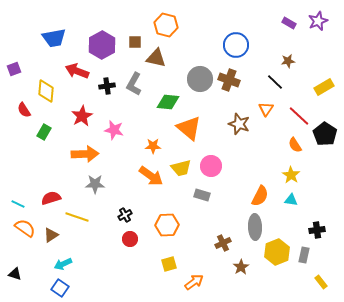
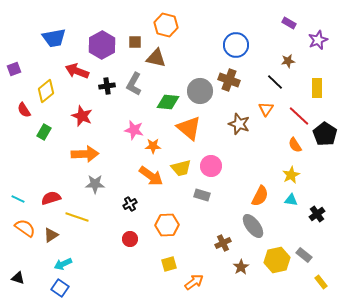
purple star at (318, 21): moved 19 px down
gray circle at (200, 79): moved 12 px down
yellow rectangle at (324, 87): moved 7 px left, 1 px down; rotated 60 degrees counterclockwise
yellow diamond at (46, 91): rotated 45 degrees clockwise
red star at (82, 116): rotated 20 degrees counterclockwise
pink star at (114, 130): moved 20 px right
yellow star at (291, 175): rotated 12 degrees clockwise
cyan line at (18, 204): moved 5 px up
black cross at (125, 215): moved 5 px right, 11 px up
gray ellipse at (255, 227): moved 2 px left, 1 px up; rotated 35 degrees counterclockwise
black cross at (317, 230): moved 16 px up; rotated 28 degrees counterclockwise
yellow hexagon at (277, 252): moved 8 px down; rotated 10 degrees clockwise
gray rectangle at (304, 255): rotated 63 degrees counterclockwise
black triangle at (15, 274): moved 3 px right, 4 px down
